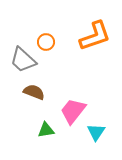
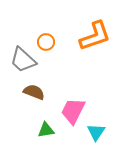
pink trapezoid: rotated 12 degrees counterclockwise
